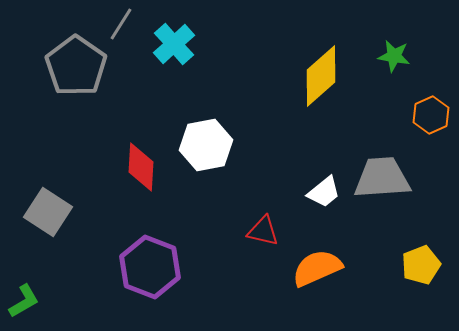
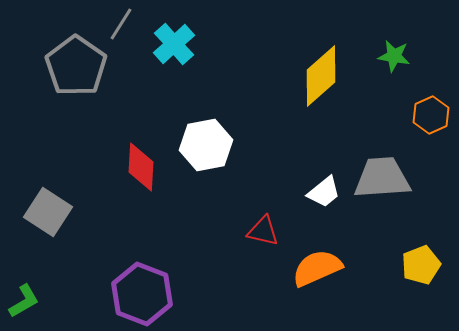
purple hexagon: moved 8 px left, 27 px down
